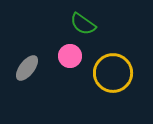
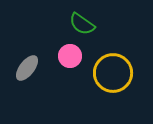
green semicircle: moved 1 px left
